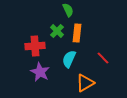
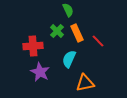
orange rectangle: rotated 30 degrees counterclockwise
red cross: moved 2 px left
red line: moved 5 px left, 17 px up
orange triangle: rotated 18 degrees clockwise
